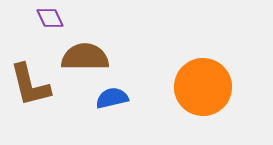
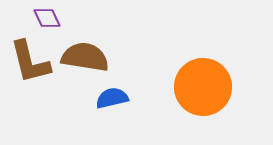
purple diamond: moved 3 px left
brown semicircle: rotated 9 degrees clockwise
brown L-shape: moved 23 px up
